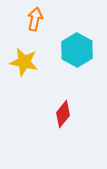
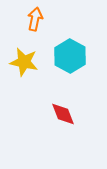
cyan hexagon: moved 7 px left, 6 px down
red diamond: rotated 60 degrees counterclockwise
